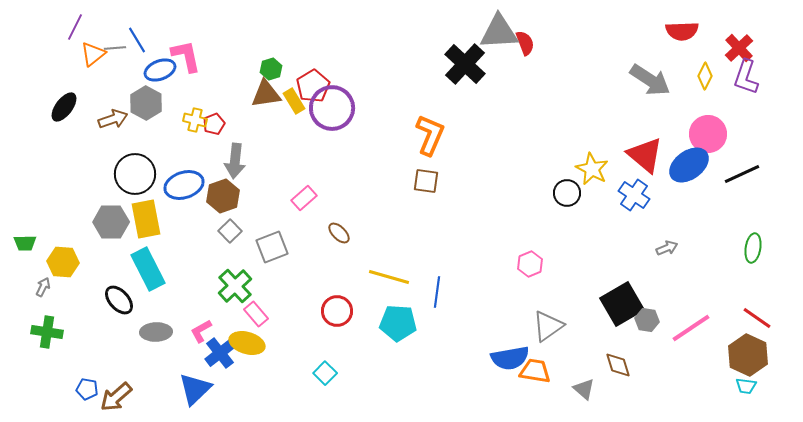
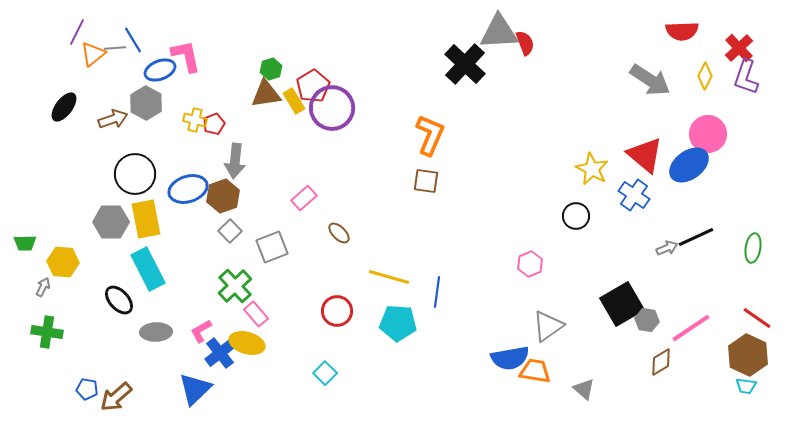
purple line at (75, 27): moved 2 px right, 5 px down
blue line at (137, 40): moved 4 px left
black line at (742, 174): moved 46 px left, 63 px down
blue ellipse at (184, 185): moved 4 px right, 4 px down
black circle at (567, 193): moved 9 px right, 23 px down
brown diamond at (618, 365): moved 43 px right, 3 px up; rotated 76 degrees clockwise
